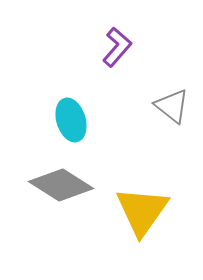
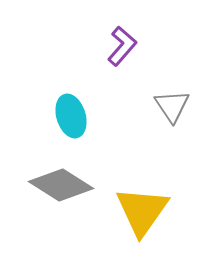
purple L-shape: moved 5 px right, 1 px up
gray triangle: rotated 18 degrees clockwise
cyan ellipse: moved 4 px up
